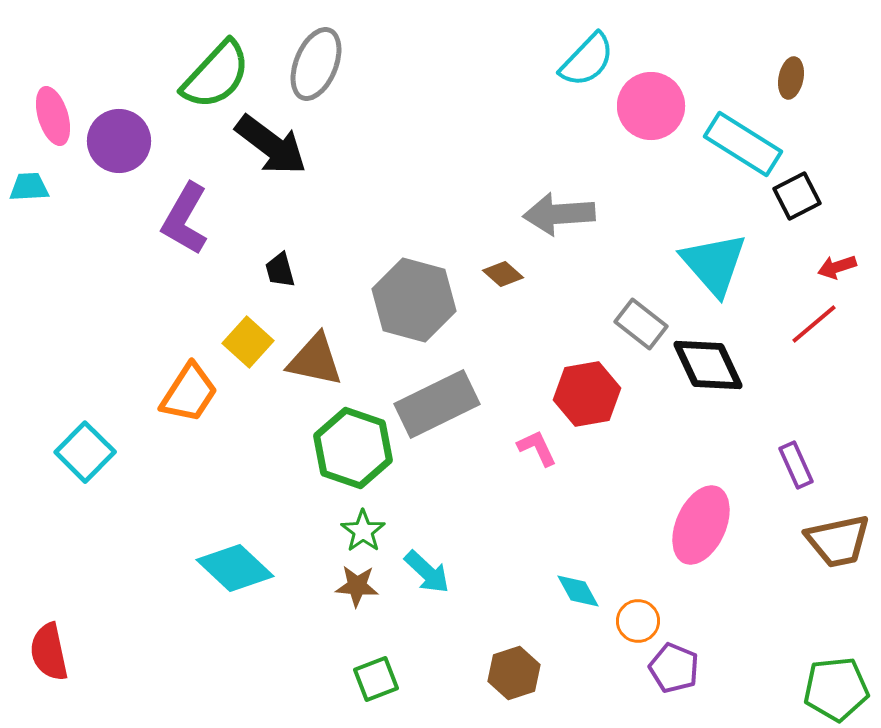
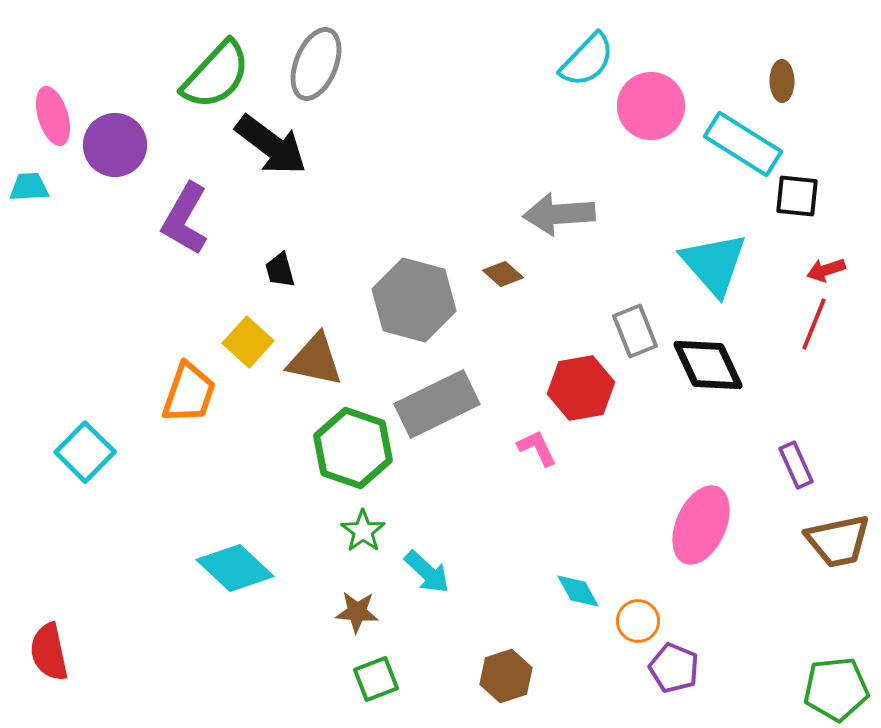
brown ellipse at (791, 78): moved 9 px left, 3 px down; rotated 12 degrees counterclockwise
purple circle at (119, 141): moved 4 px left, 4 px down
black square at (797, 196): rotated 33 degrees clockwise
red arrow at (837, 267): moved 11 px left, 3 px down
gray rectangle at (641, 324): moved 6 px left, 7 px down; rotated 30 degrees clockwise
red line at (814, 324): rotated 28 degrees counterclockwise
orange trapezoid at (189, 393): rotated 14 degrees counterclockwise
red hexagon at (587, 394): moved 6 px left, 6 px up
brown star at (357, 586): moved 26 px down
brown hexagon at (514, 673): moved 8 px left, 3 px down
